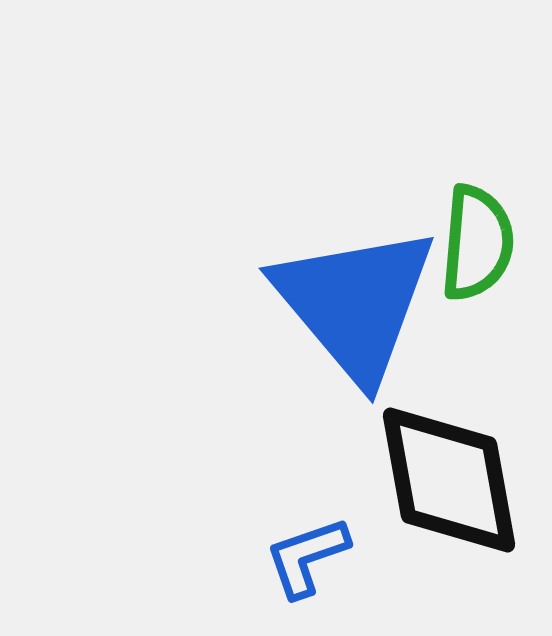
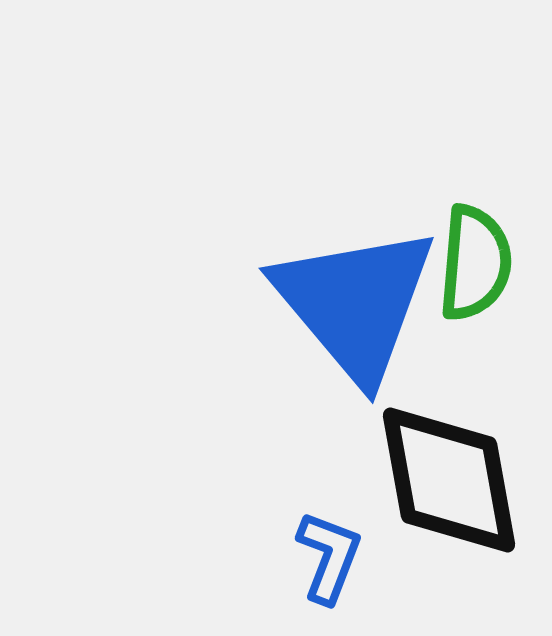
green semicircle: moved 2 px left, 20 px down
blue L-shape: moved 22 px right; rotated 130 degrees clockwise
